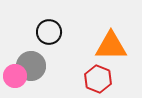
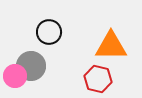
red hexagon: rotated 8 degrees counterclockwise
